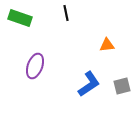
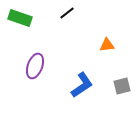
black line: moved 1 px right; rotated 63 degrees clockwise
blue L-shape: moved 7 px left, 1 px down
